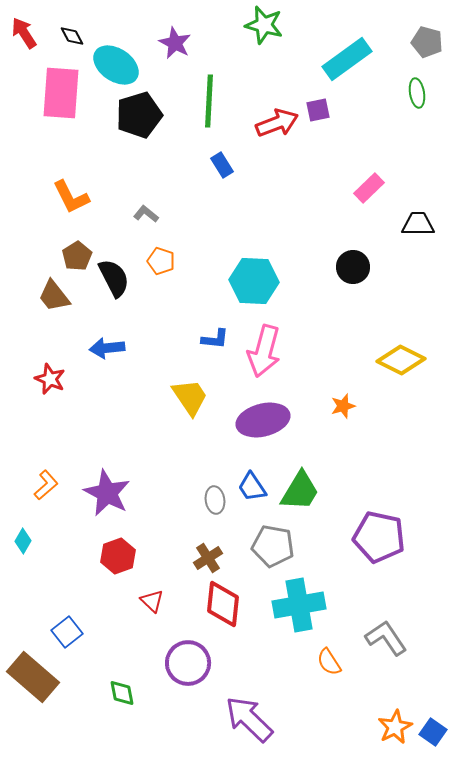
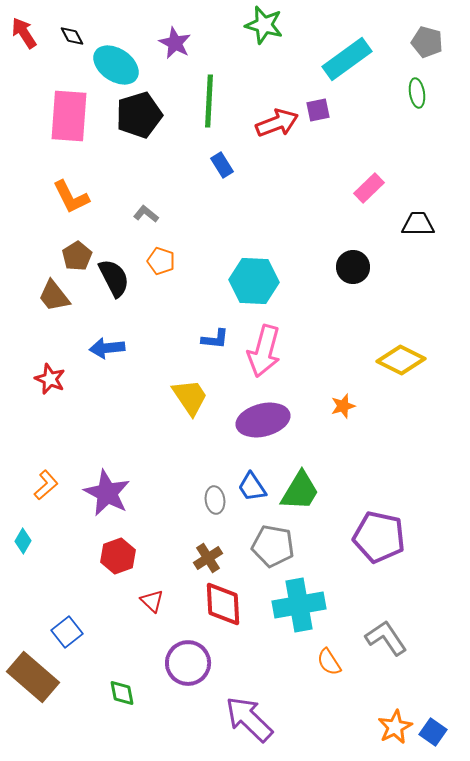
pink rectangle at (61, 93): moved 8 px right, 23 px down
red diamond at (223, 604): rotated 9 degrees counterclockwise
